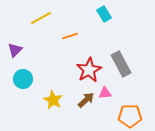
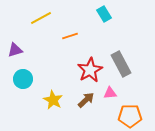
purple triangle: rotated 28 degrees clockwise
red star: moved 1 px right
pink triangle: moved 5 px right
